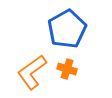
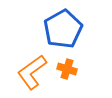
blue pentagon: moved 4 px left
